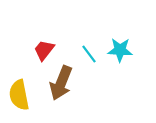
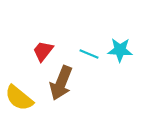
red trapezoid: moved 1 px left, 1 px down
cyan line: rotated 30 degrees counterclockwise
yellow semicircle: moved 3 px down; rotated 40 degrees counterclockwise
